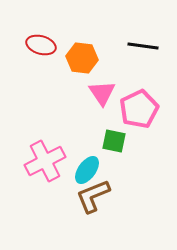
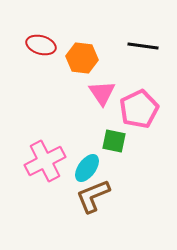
cyan ellipse: moved 2 px up
